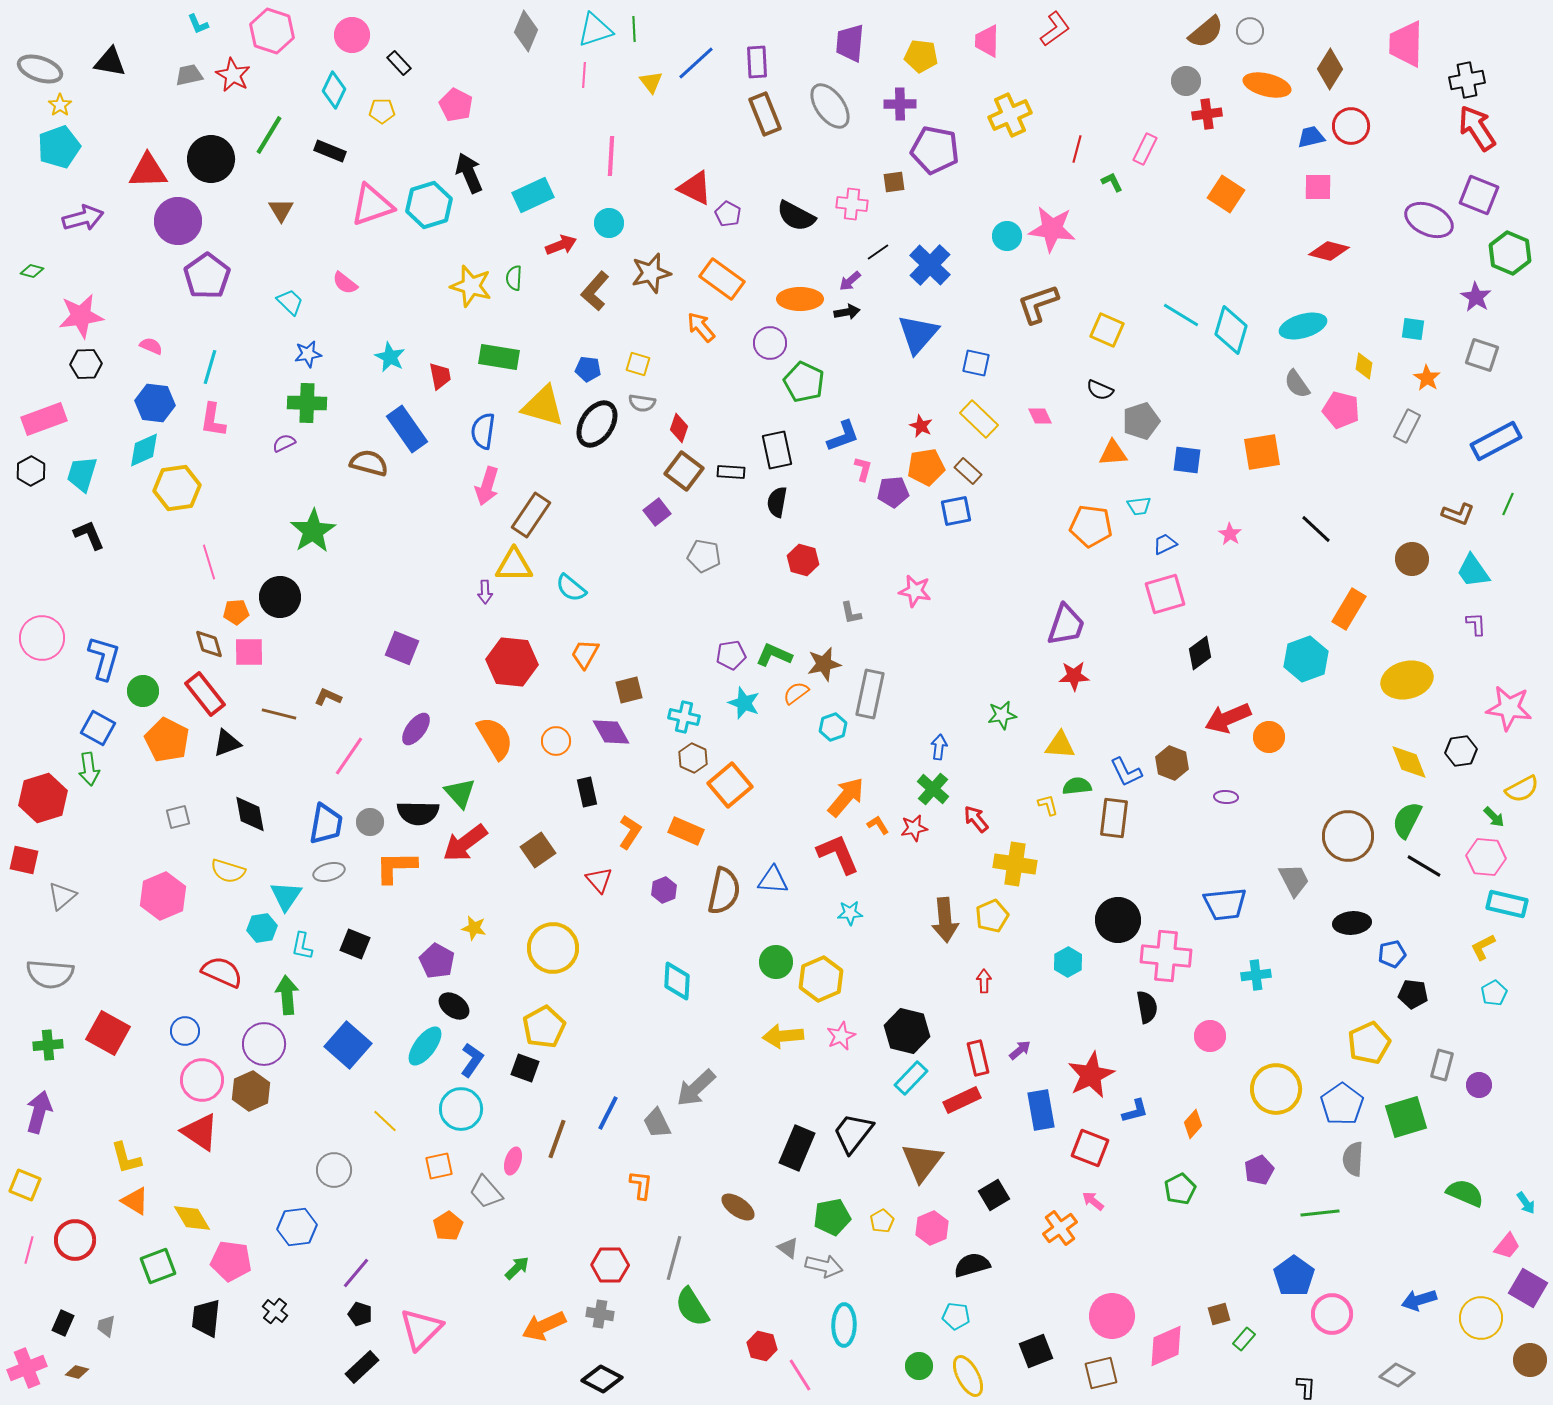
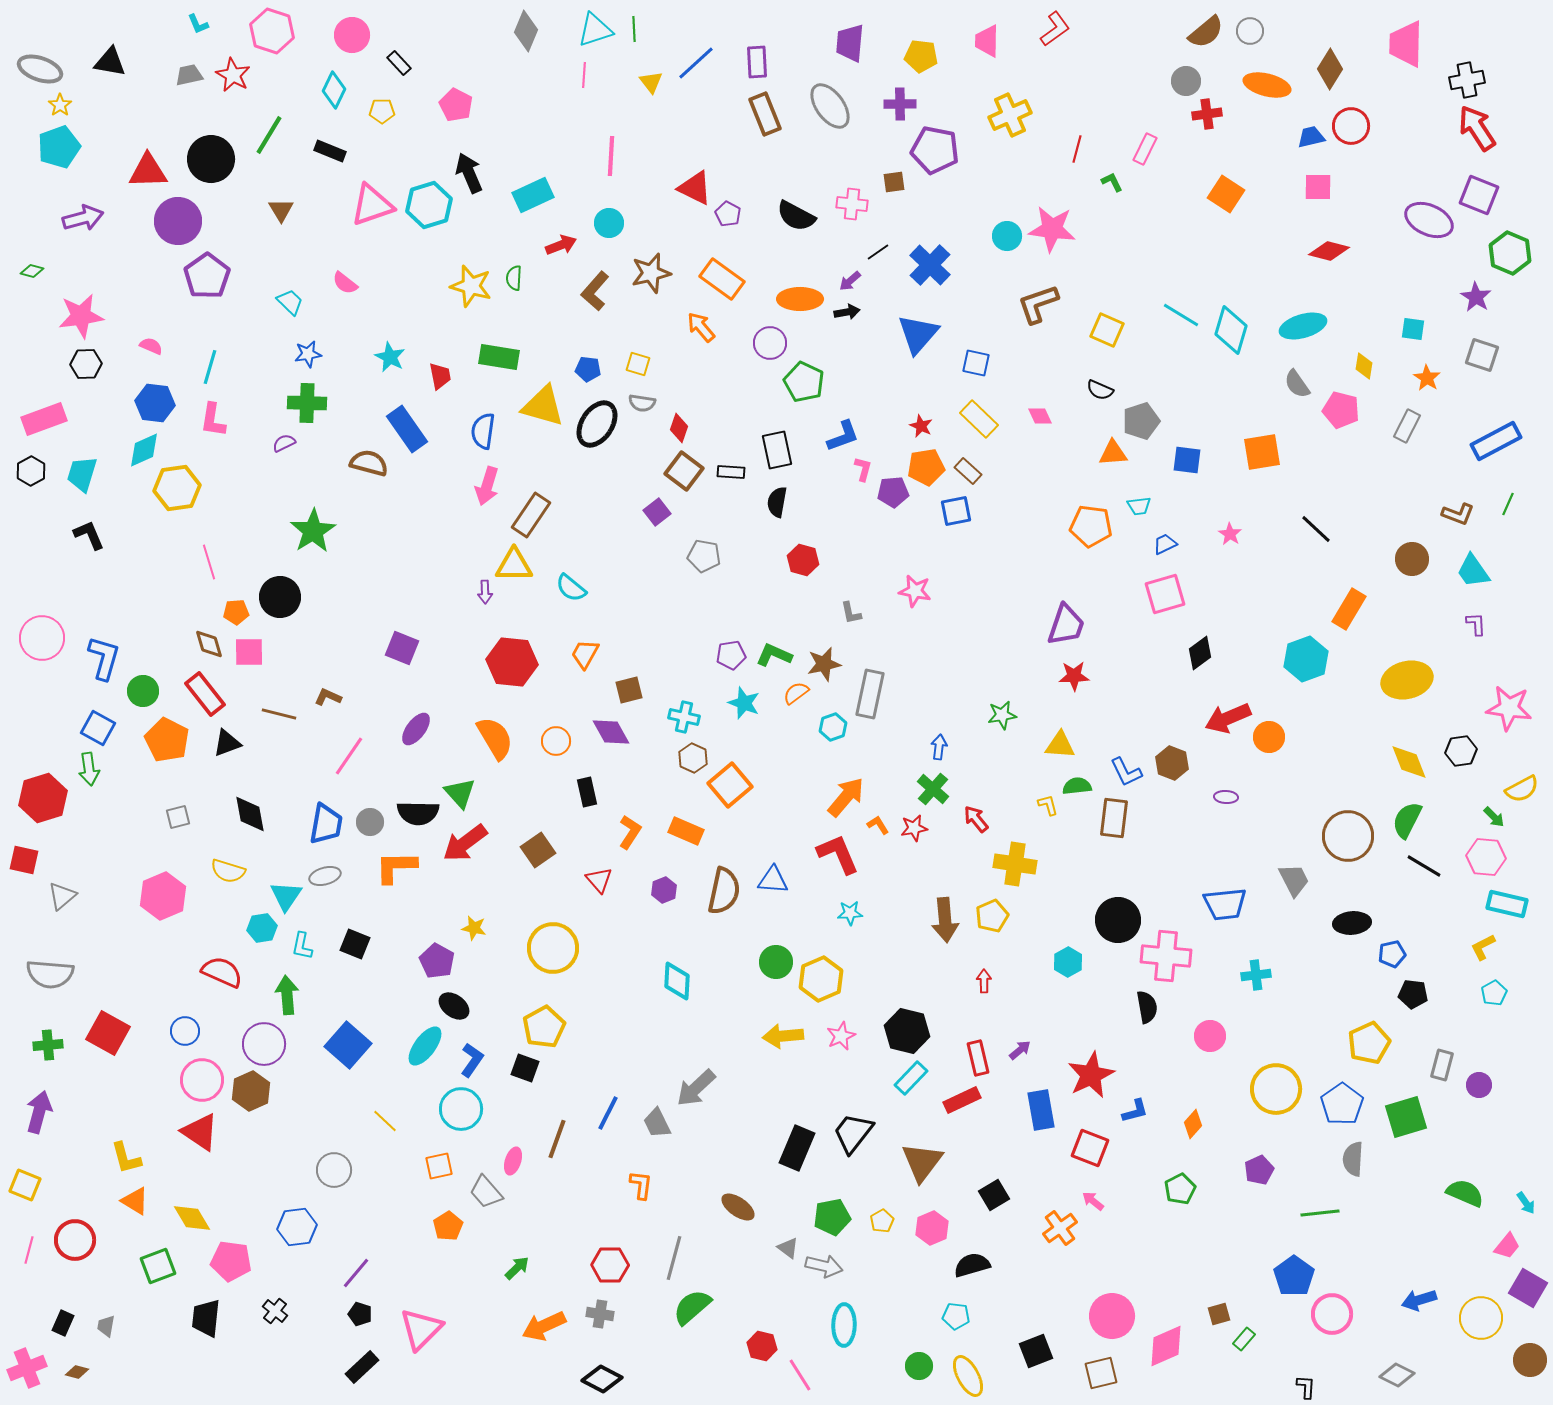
gray ellipse at (329, 872): moved 4 px left, 4 px down
green semicircle at (692, 1307): rotated 81 degrees clockwise
